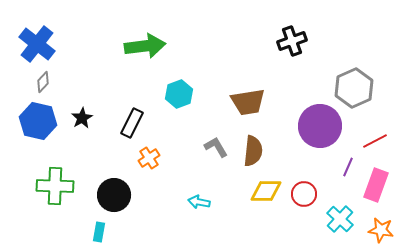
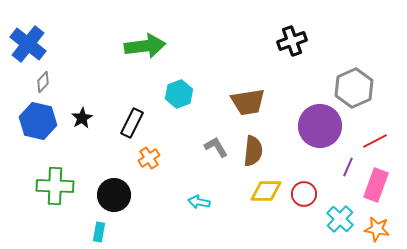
blue cross: moved 9 px left
orange star: moved 4 px left, 1 px up
